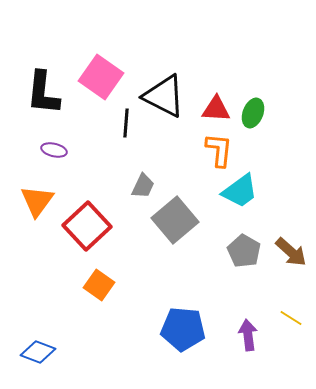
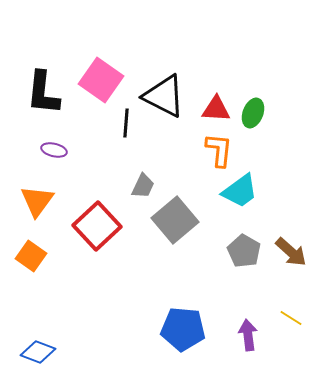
pink square: moved 3 px down
red square: moved 10 px right
orange square: moved 68 px left, 29 px up
